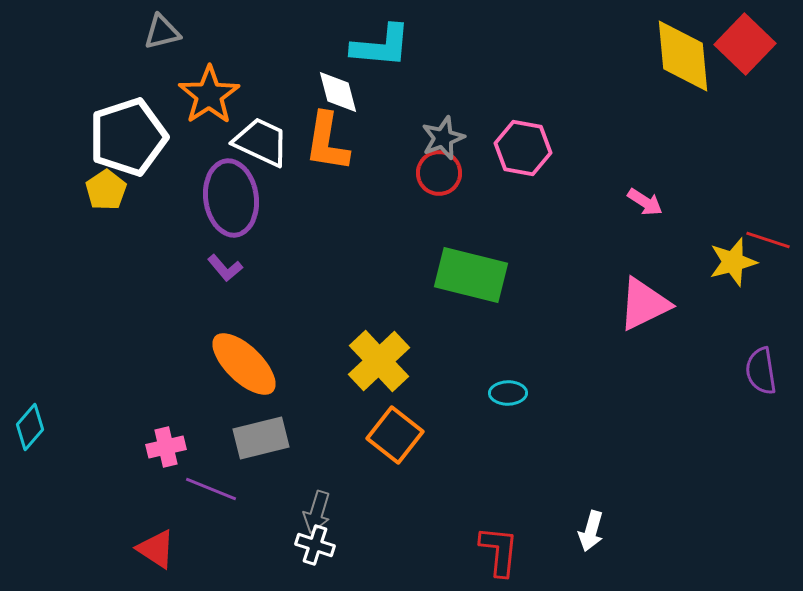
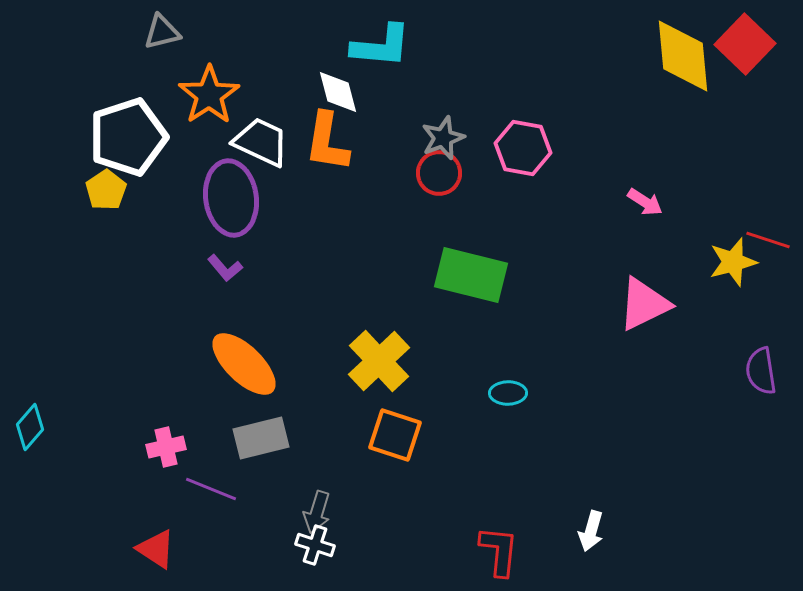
orange square: rotated 20 degrees counterclockwise
